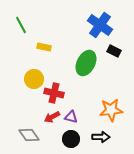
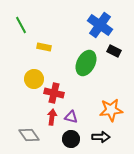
red arrow: rotated 126 degrees clockwise
